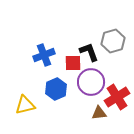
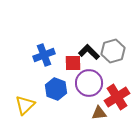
gray hexagon: moved 10 px down
black L-shape: rotated 25 degrees counterclockwise
purple circle: moved 2 px left, 1 px down
blue hexagon: rotated 15 degrees counterclockwise
yellow triangle: rotated 30 degrees counterclockwise
